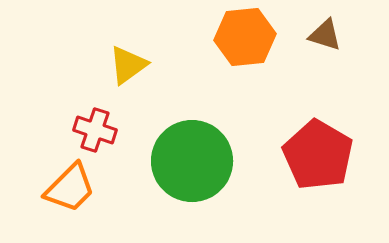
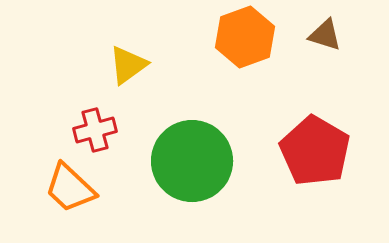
orange hexagon: rotated 14 degrees counterclockwise
red cross: rotated 33 degrees counterclockwise
red pentagon: moved 3 px left, 4 px up
orange trapezoid: rotated 88 degrees clockwise
